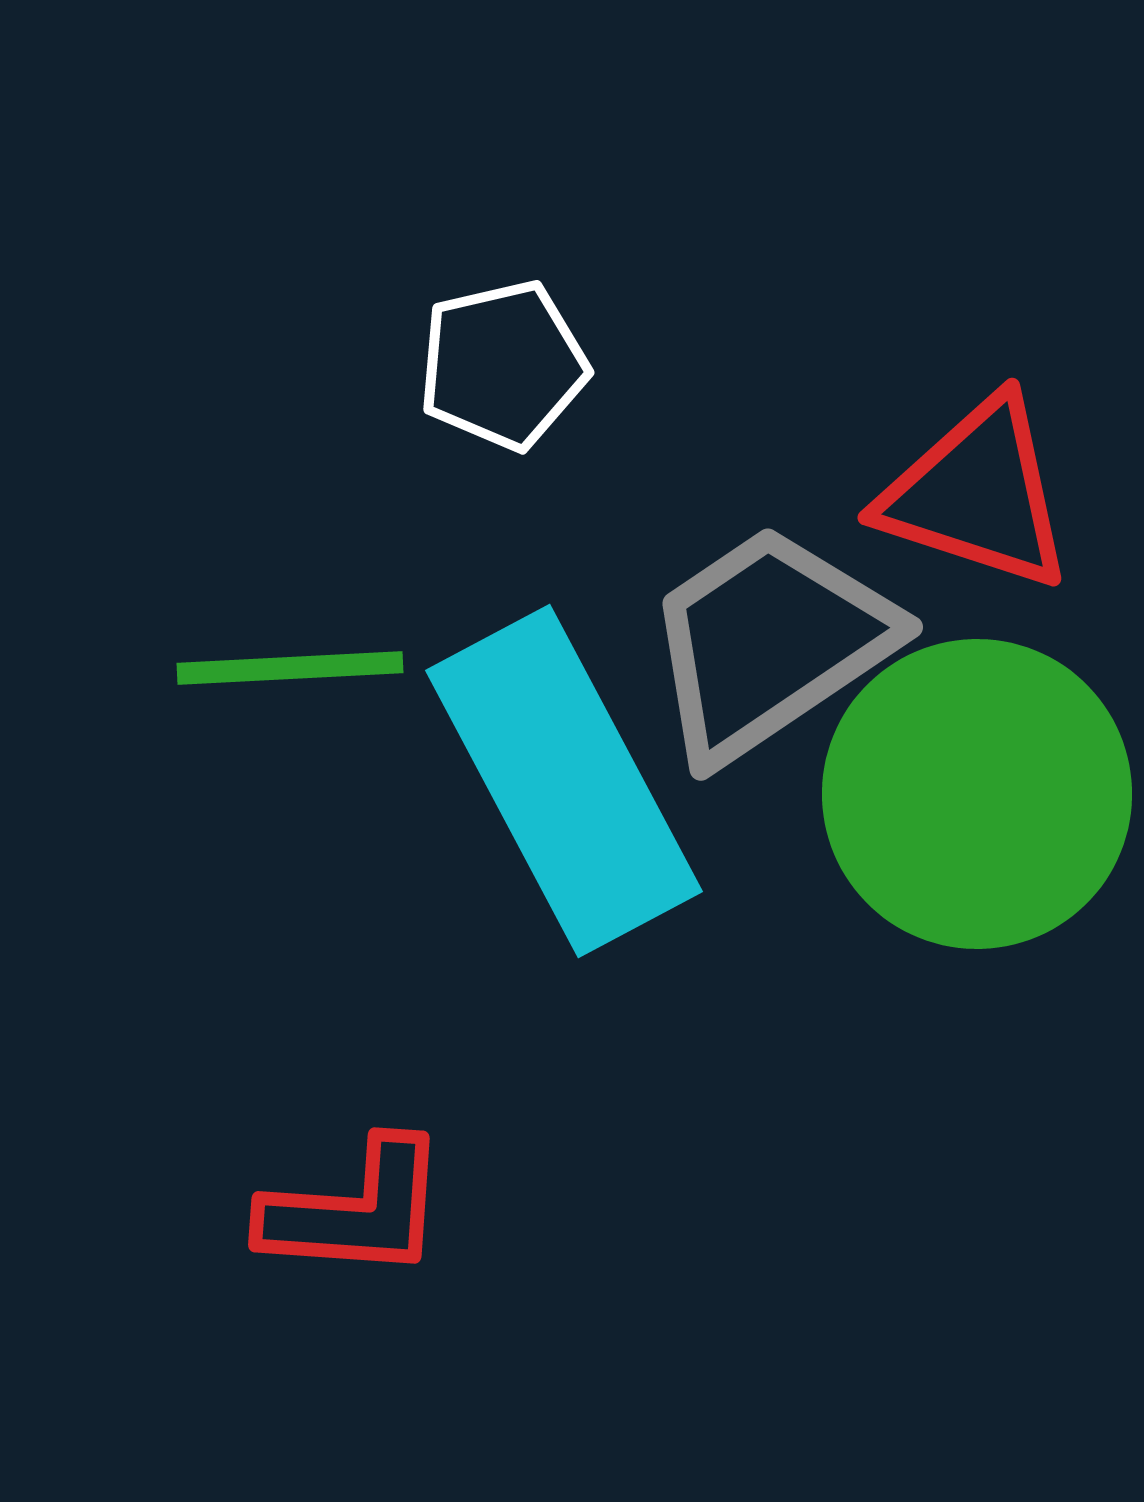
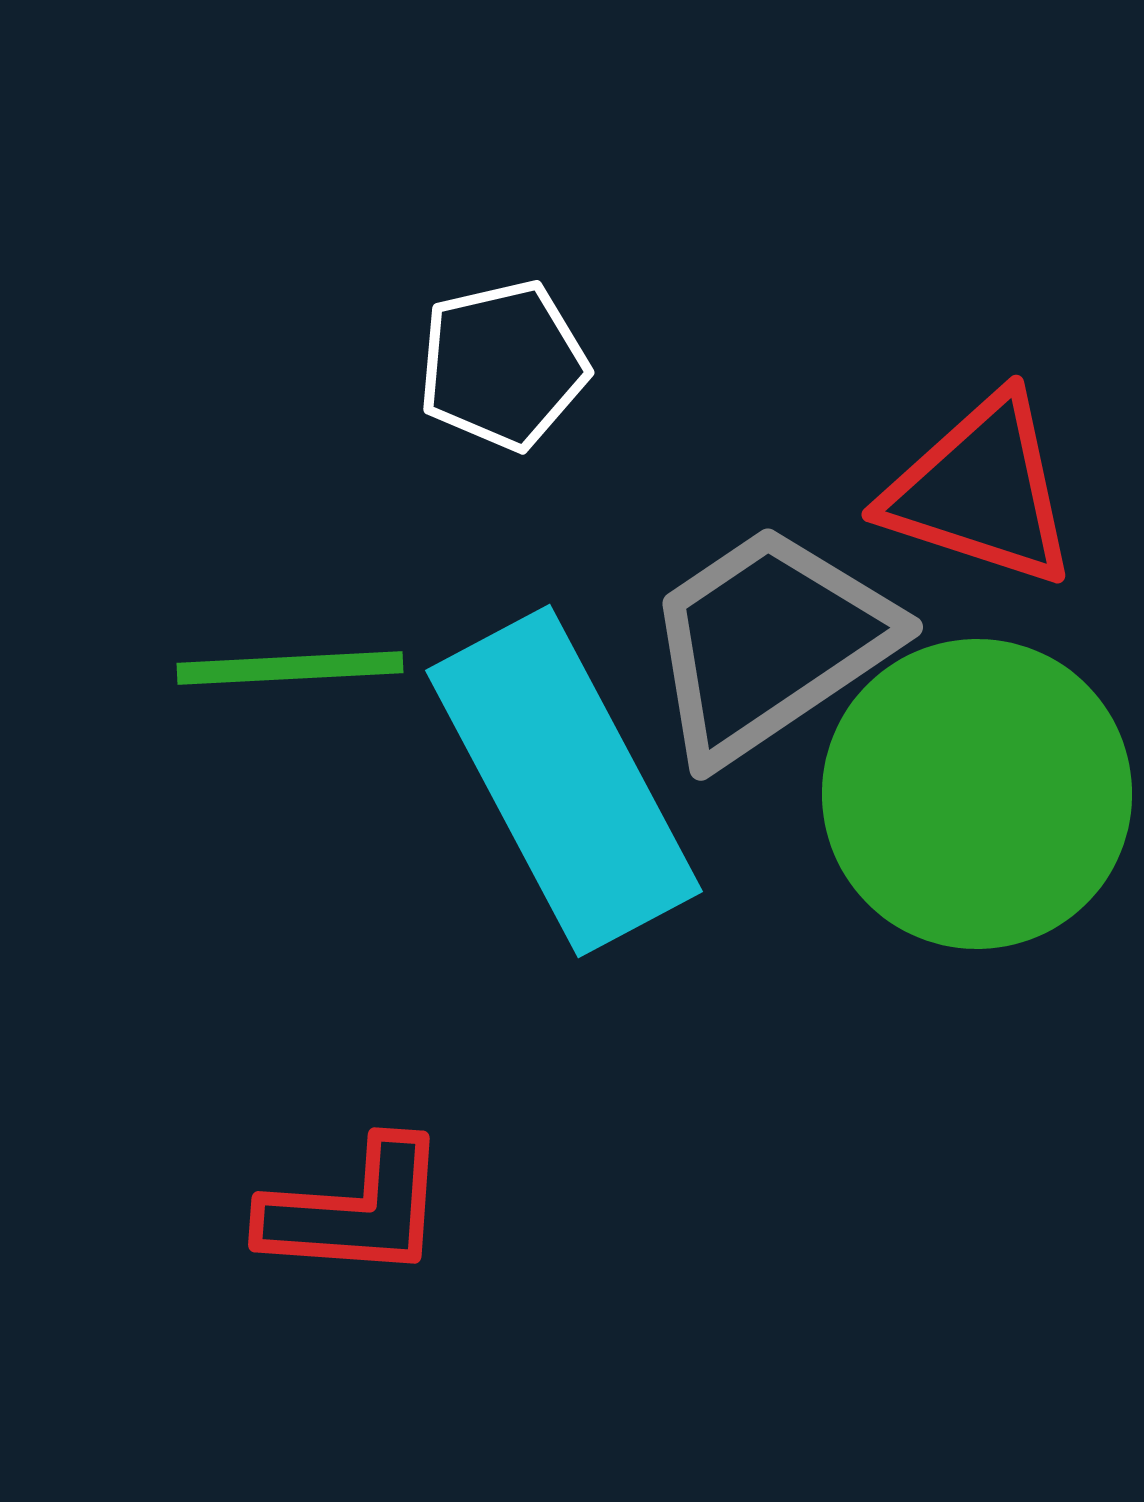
red triangle: moved 4 px right, 3 px up
